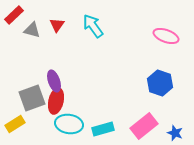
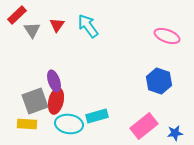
red rectangle: moved 3 px right
cyan arrow: moved 5 px left
gray triangle: rotated 42 degrees clockwise
pink ellipse: moved 1 px right
blue hexagon: moved 1 px left, 2 px up
gray square: moved 3 px right, 3 px down
yellow rectangle: moved 12 px right; rotated 36 degrees clockwise
cyan rectangle: moved 6 px left, 13 px up
blue star: rotated 28 degrees counterclockwise
